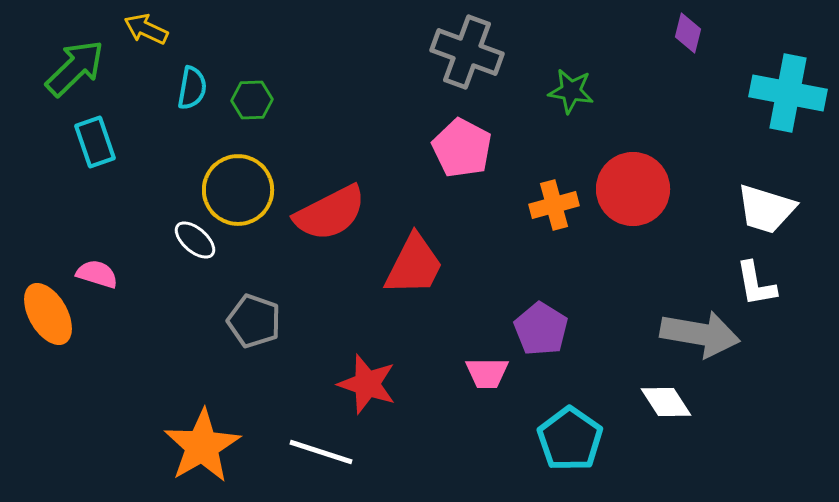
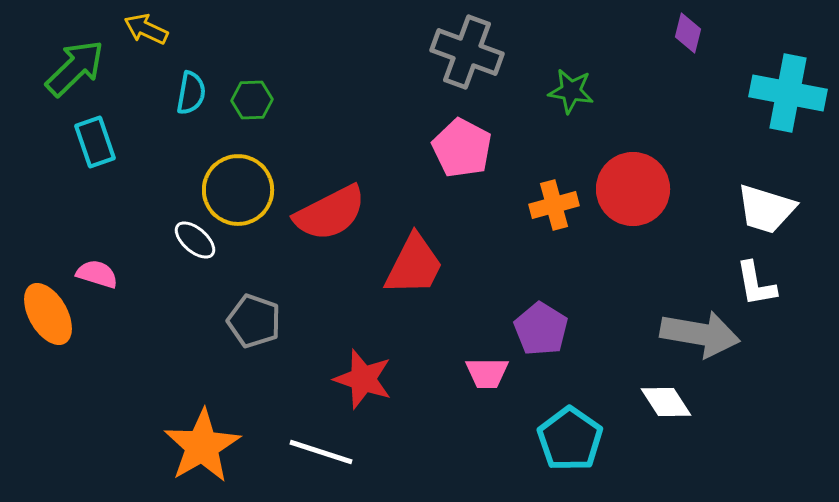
cyan semicircle: moved 1 px left, 5 px down
red star: moved 4 px left, 5 px up
